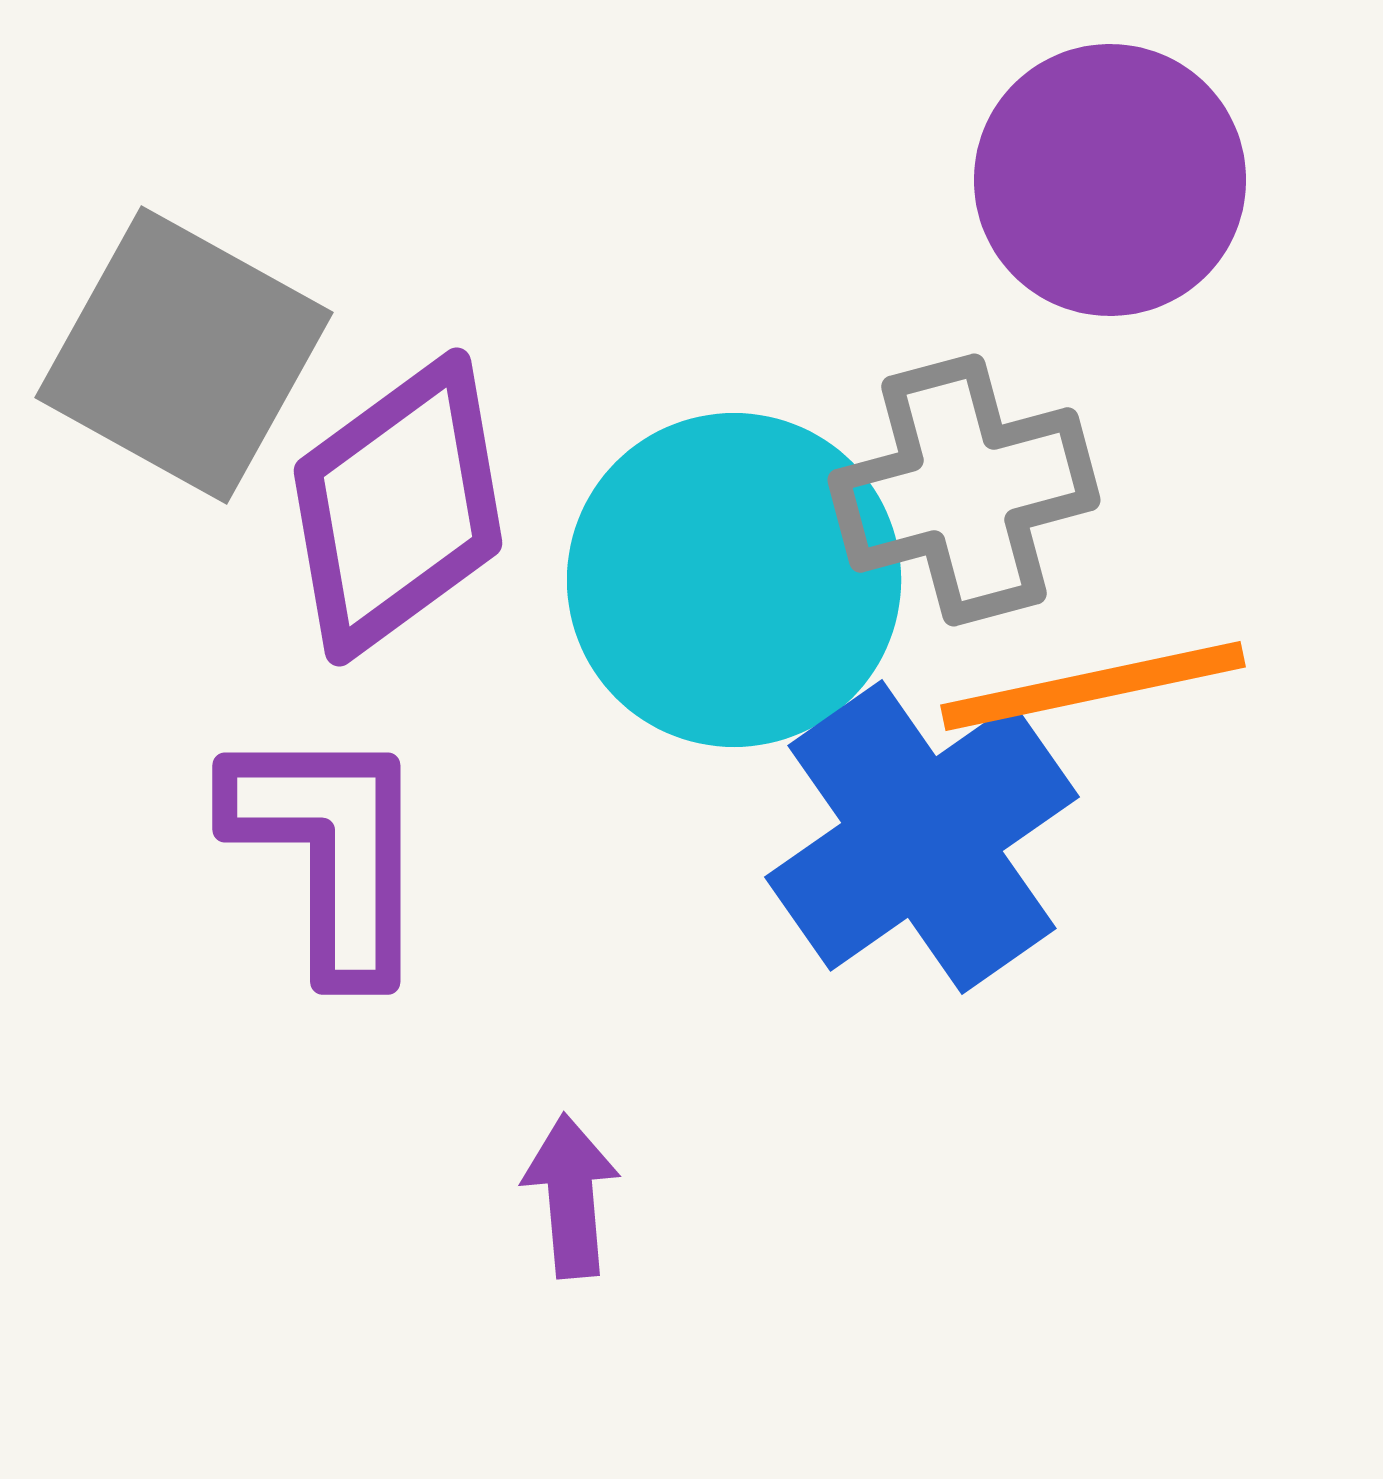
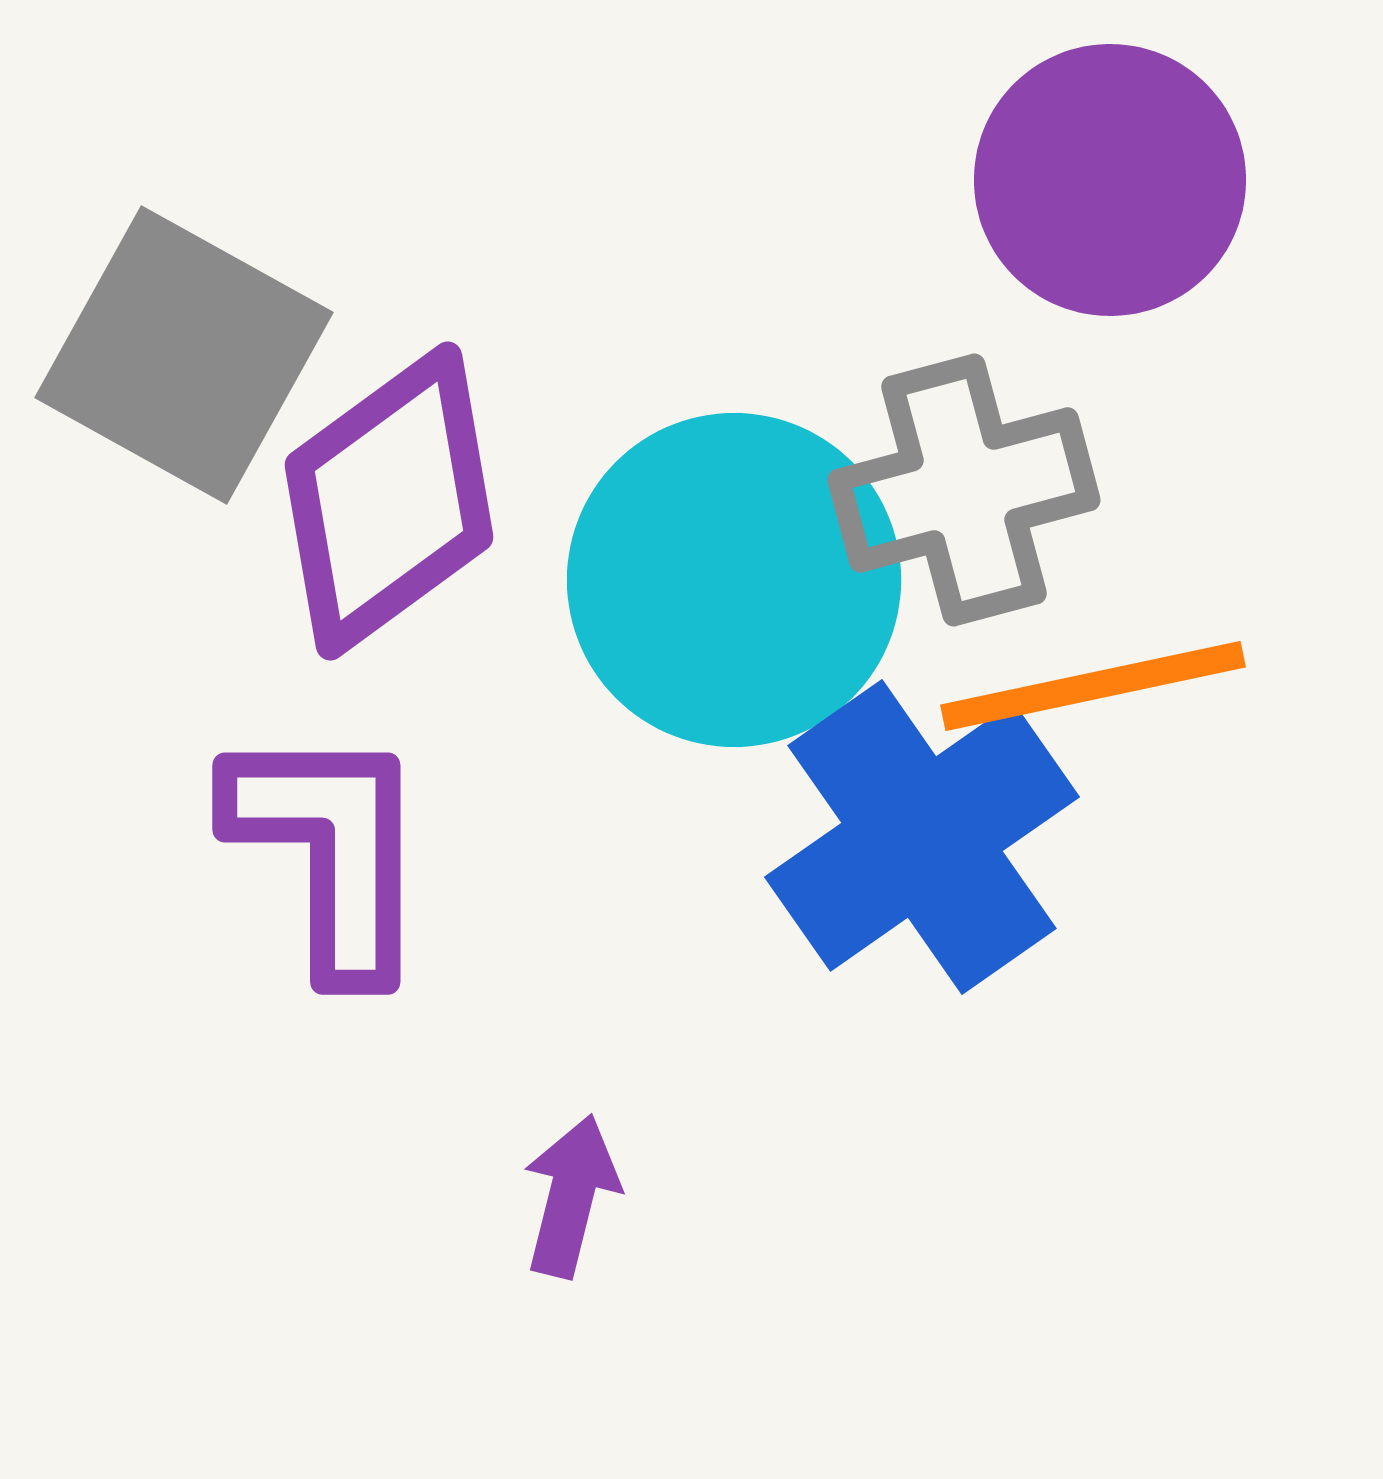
purple diamond: moved 9 px left, 6 px up
purple arrow: rotated 19 degrees clockwise
